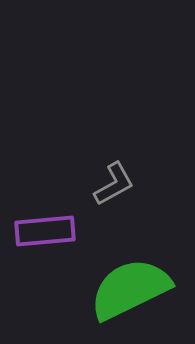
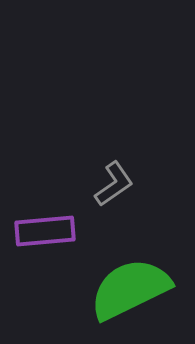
gray L-shape: rotated 6 degrees counterclockwise
